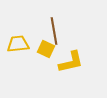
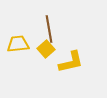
brown line: moved 5 px left, 2 px up
yellow square: rotated 24 degrees clockwise
